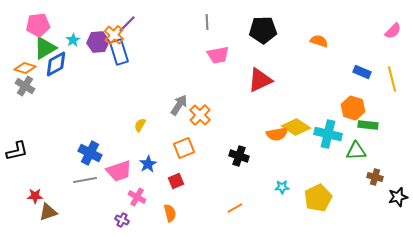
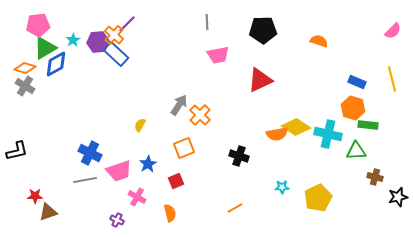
blue rectangle at (119, 52): moved 3 px left, 2 px down; rotated 30 degrees counterclockwise
blue rectangle at (362, 72): moved 5 px left, 10 px down
purple cross at (122, 220): moved 5 px left
